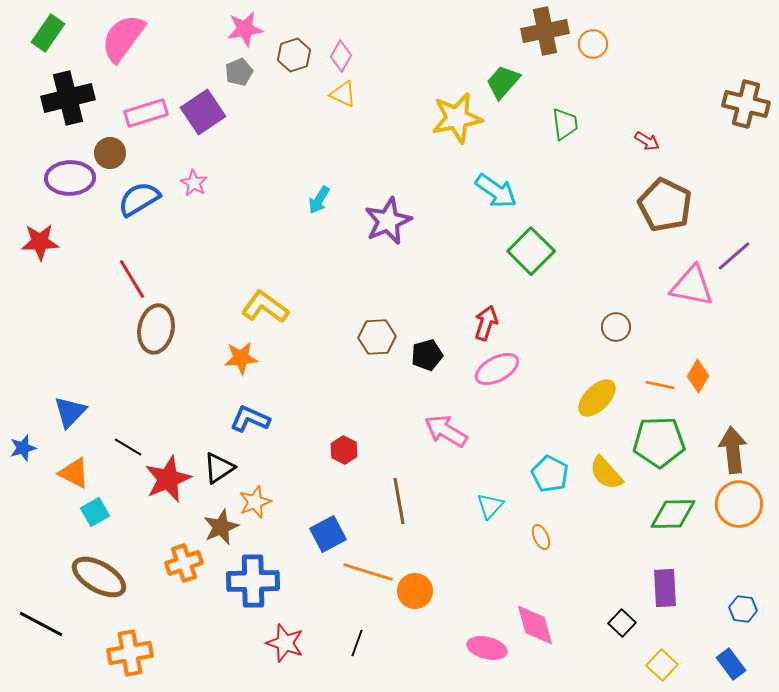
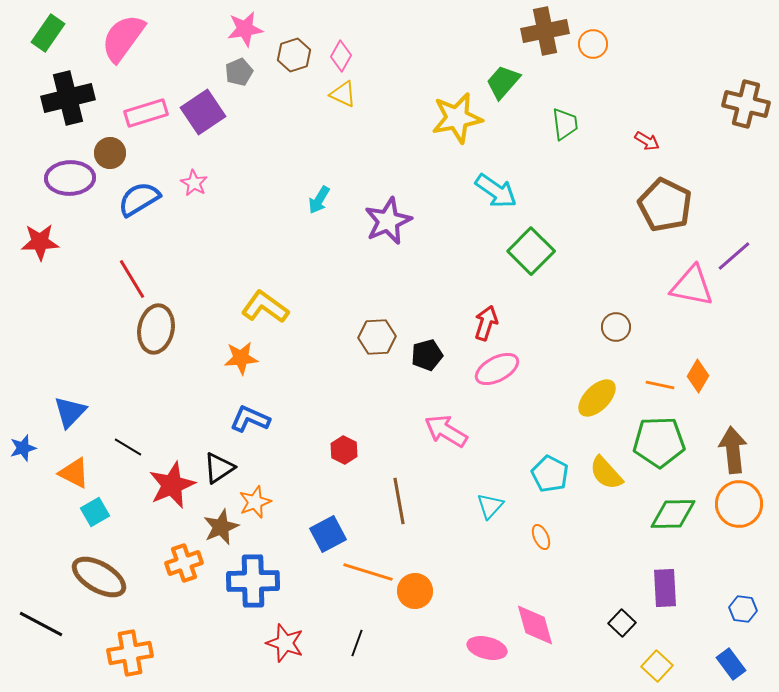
red star at (168, 479): moved 4 px right, 6 px down
yellow square at (662, 665): moved 5 px left, 1 px down
